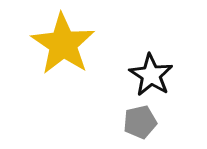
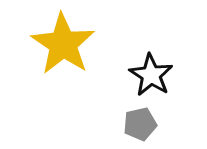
gray pentagon: moved 2 px down
